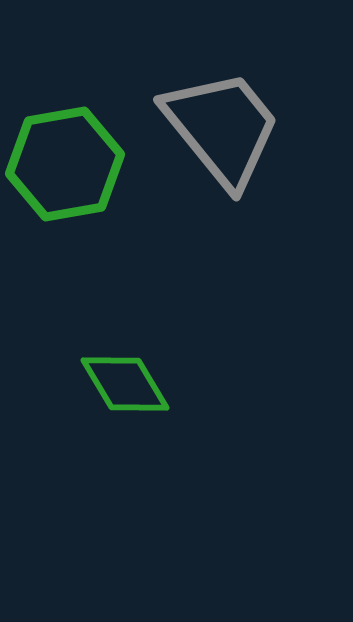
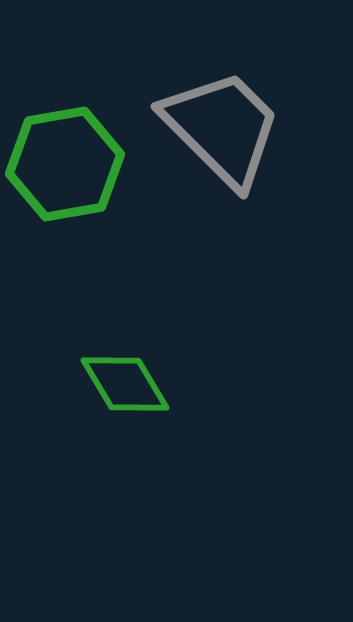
gray trapezoid: rotated 6 degrees counterclockwise
